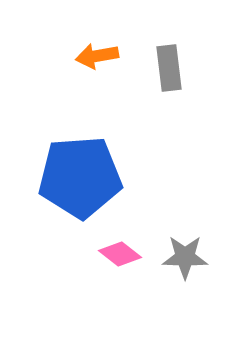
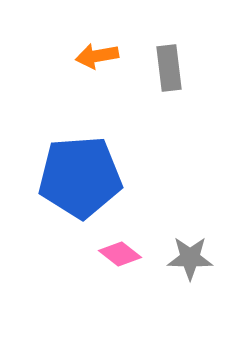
gray star: moved 5 px right, 1 px down
